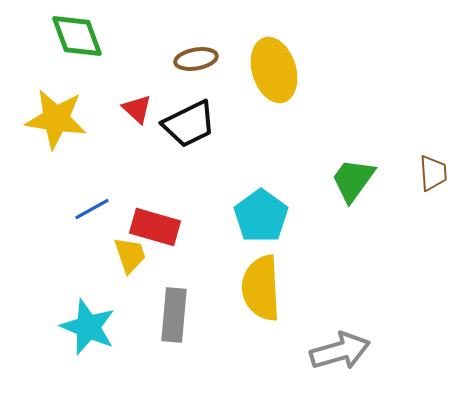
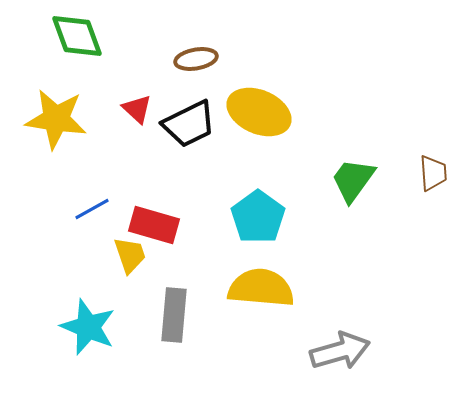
yellow ellipse: moved 15 px left, 42 px down; rotated 50 degrees counterclockwise
cyan pentagon: moved 3 px left, 1 px down
red rectangle: moved 1 px left, 2 px up
yellow semicircle: rotated 98 degrees clockwise
